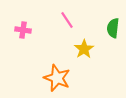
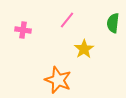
pink line: rotated 72 degrees clockwise
green semicircle: moved 5 px up
orange star: moved 1 px right, 2 px down
